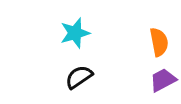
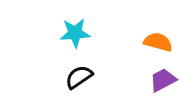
cyan star: rotated 12 degrees clockwise
orange semicircle: moved 1 px left; rotated 64 degrees counterclockwise
